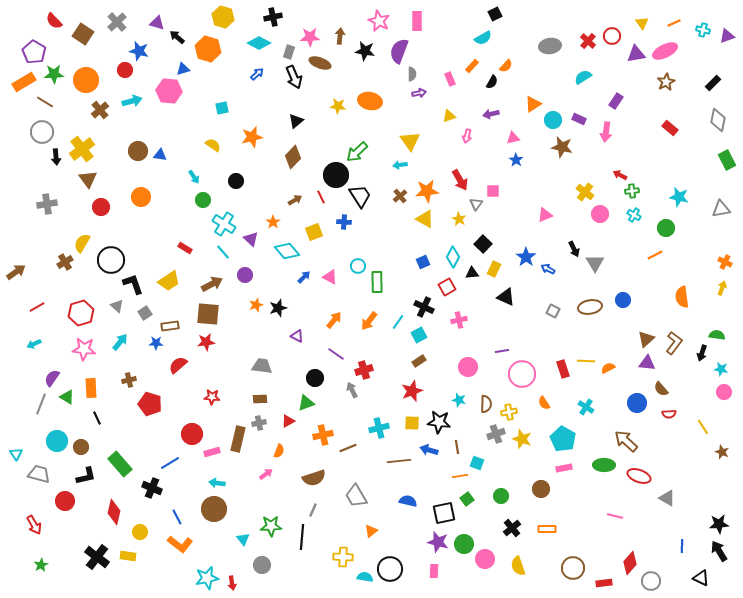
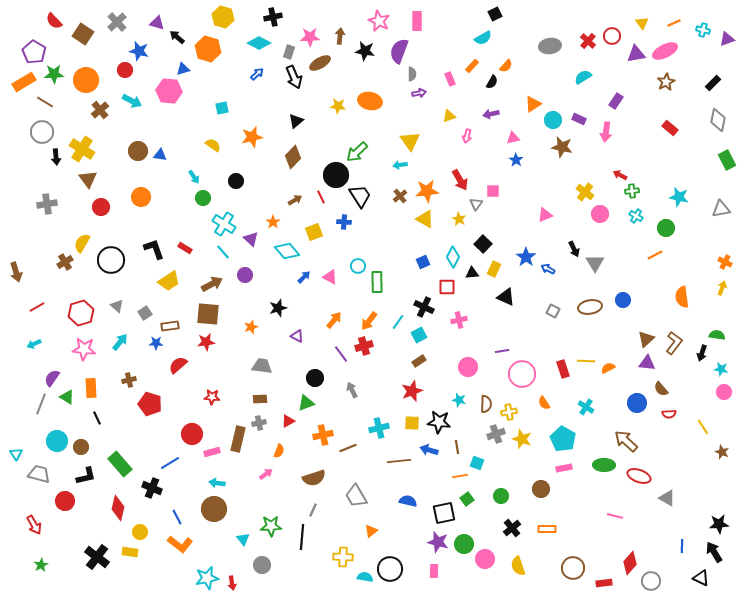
purple triangle at (727, 36): moved 3 px down
brown ellipse at (320, 63): rotated 50 degrees counterclockwise
cyan arrow at (132, 101): rotated 42 degrees clockwise
yellow cross at (82, 149): rotated 20 degrees counterclockwise
green circle at (203, 200): moved 2 px up
cyan cross at (634, 215): moved 2 px right, 1 px down
brown arrow at (16, 272): rotated 108 degrees clockwise
black L-shape at (133, 284): moved 21 px right, 35 px up
red square at (447, 287): rotated 30 degrees clockwise
orange star at (256, 305): moved 5 px left, 22 px down
purple line at (336, 354): moved 5 px right; rotated 18 degrees clockwise
red cross at (364, 370): moved 24 px up
red diamond at (114, 512): moved 4 px right, 4 px up
black arrow at (719, 551): moved 5 px left, 1 px down
yellow rectangle at (128, 556): moved 2 px right, 4 px up
